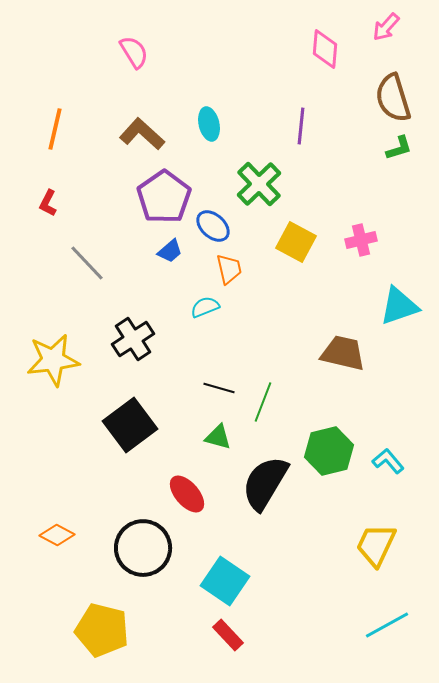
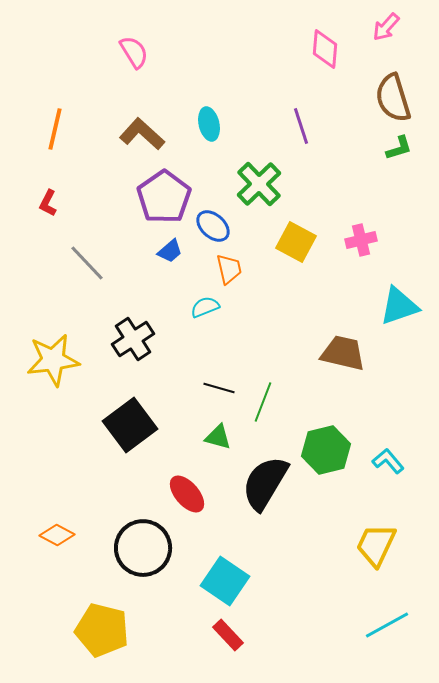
purple line: rotated 24 degrees counterclockwise
green hexagon: moved 3 px left, 1 px up
